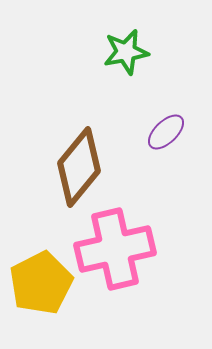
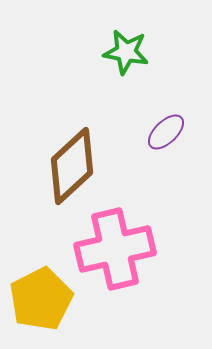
green star: rotated 21 degrees clockwise
brown diamond: moved 7 px left, 1 px up; rotated 8 degrees clockwise
yellow pentagon: moved 16 px down
